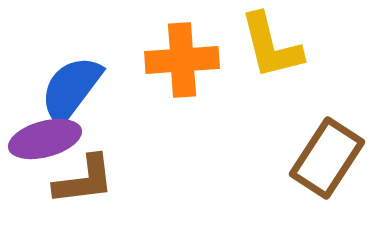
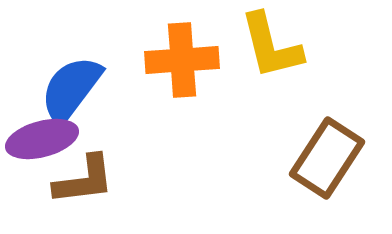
purple ellipse: moved 3 px left
